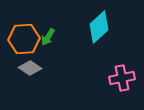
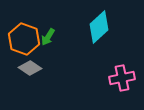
orange hexagon: rotated 24 degrees clockwise
